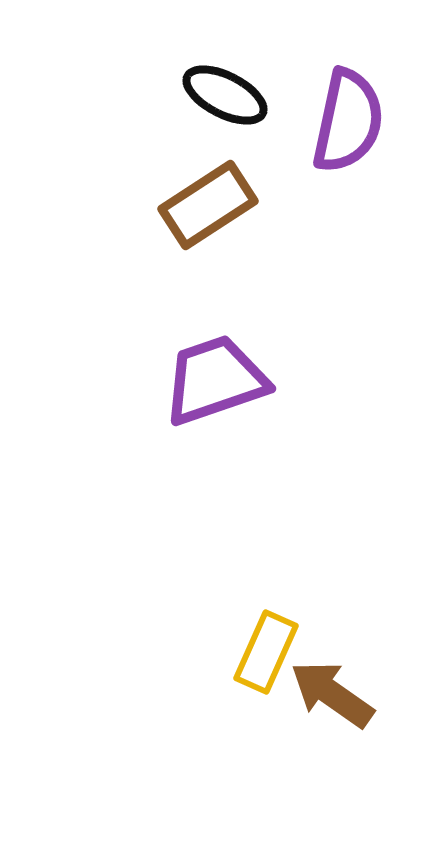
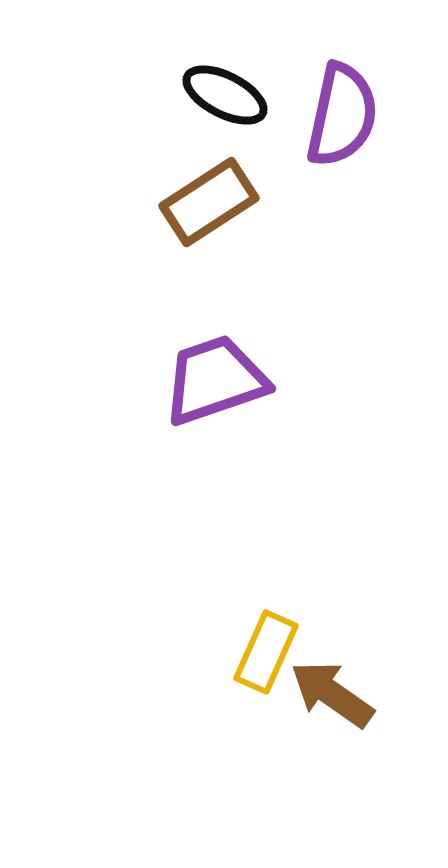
purple semicircle: moved 6 px left, 6 px up
brown rectangle: moved 1 px right, 3 px up
